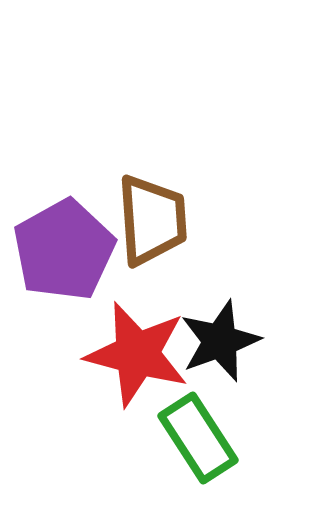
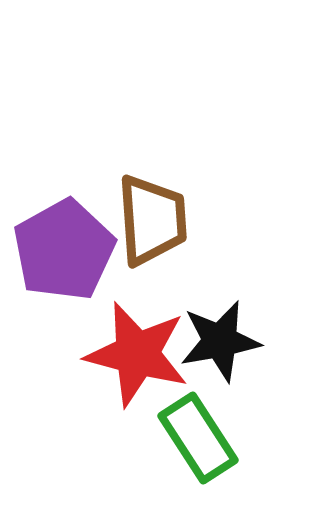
black star: rotated 10 degrees clockwise
